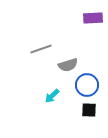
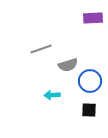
blue circle: moved 3 px right, 4 px up
cyan arrow: moved 1 px up; rotated 42 degrees clockwise
